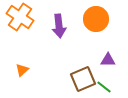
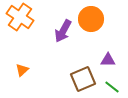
orange circle: moved 5 px left
purple arrow: moved 4 px right, 5 px down; rotated 35 degrees clockwise
green line: moved 8 px right
